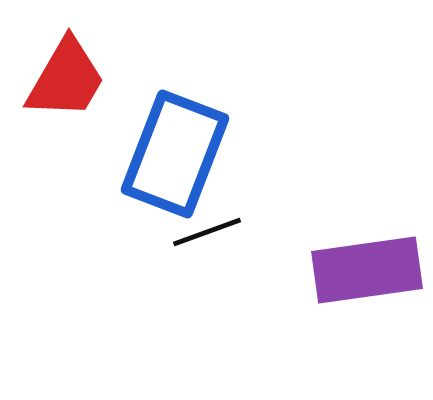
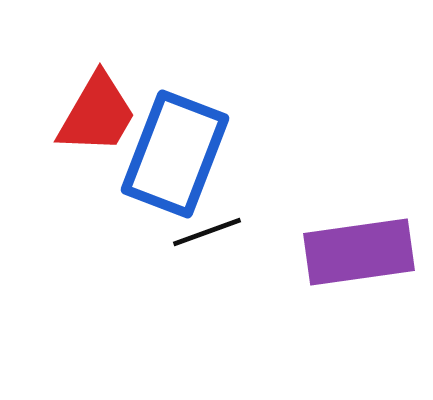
red trapezoid: moved 31 px right, 35 px down
purple rectangle: moved 8 px left, 18 px up
